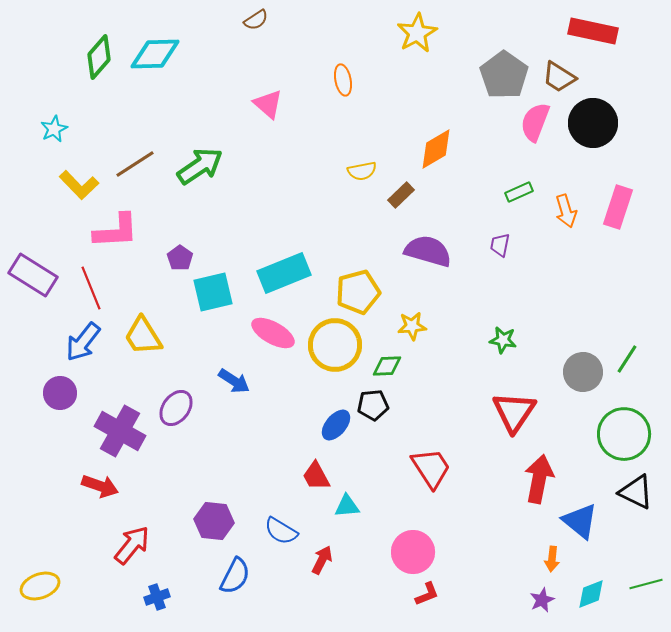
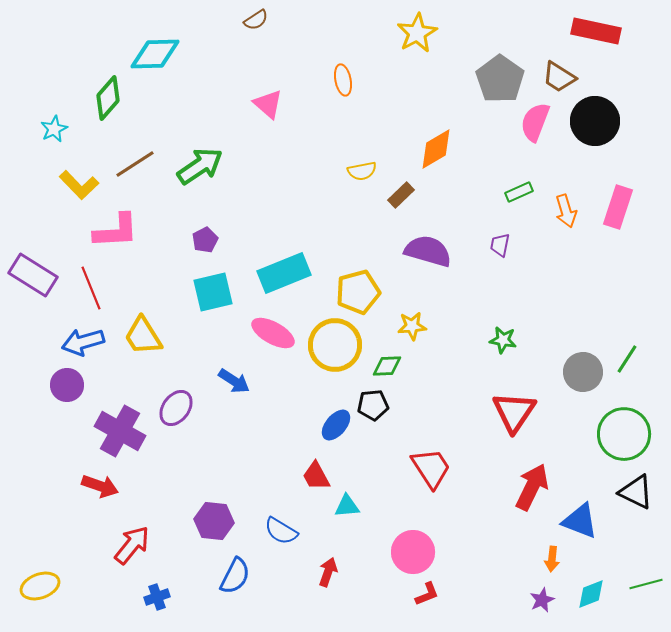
red rectangle at (593, 31): moved 3 px right
green diamond at (99, 57): moved 9 px right, 41 px down
gray pentagon at (504, 75): moved 4 px left, 4 px down
black circle at (593, 123): moved 2 px right, 2 px up
purple pentagon at (180, 258): moved 25 px right, 18 px up; rotated 10 degrees clockwise
blue arrow at (83, 342): rotated 36 degrees clockwise
purple circle at (60, 393): moved 7 px right, 8 px up
red arrow at (539, 479): moved 7 px left, 8 px down; rotated 15 degrees clockwise
blue triangle at (580, 521): rotated 18 degrees counterclockwise
red arrow at (322, 560): moved 6 px right, 12 px down; rotated 8 degrees counterclockwise
